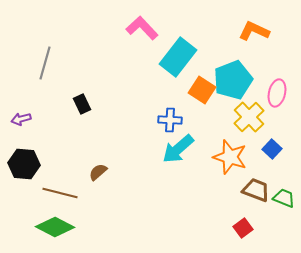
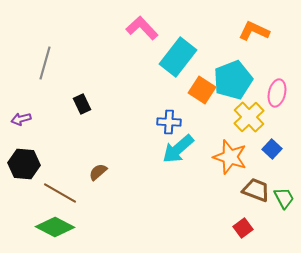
blue cross: moved 1 px left, 2 px down
brown line: rotated 16 degrees clockwise
green trapezoid: rotated 40 degrees clockwise
